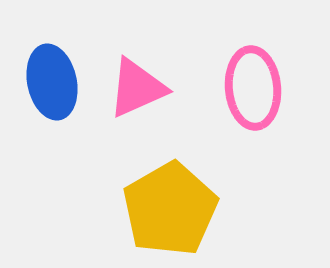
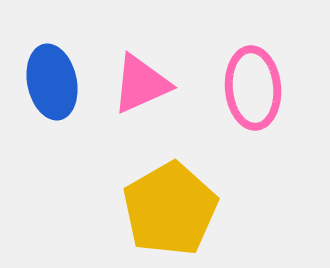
pink triangle: moved 4 px right, 4 px up
